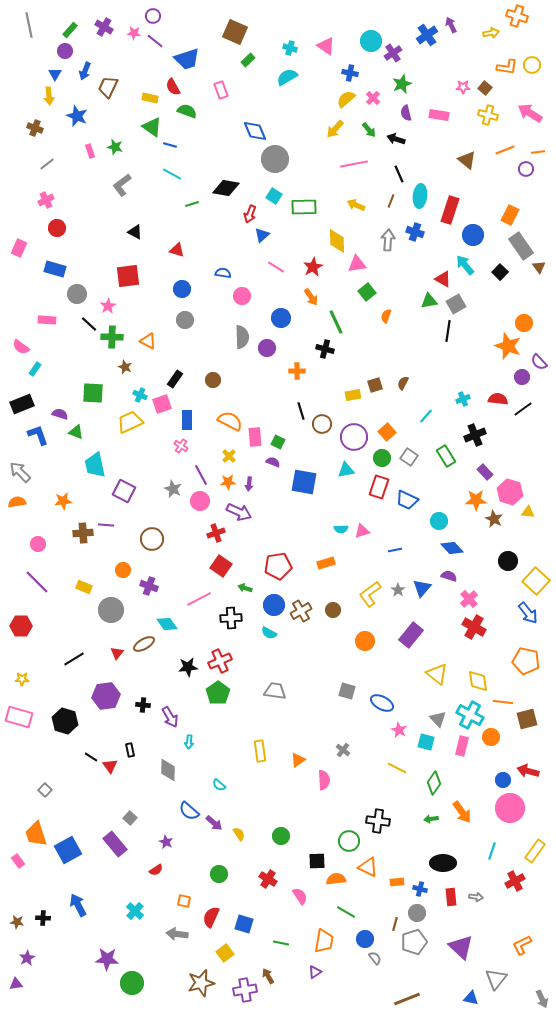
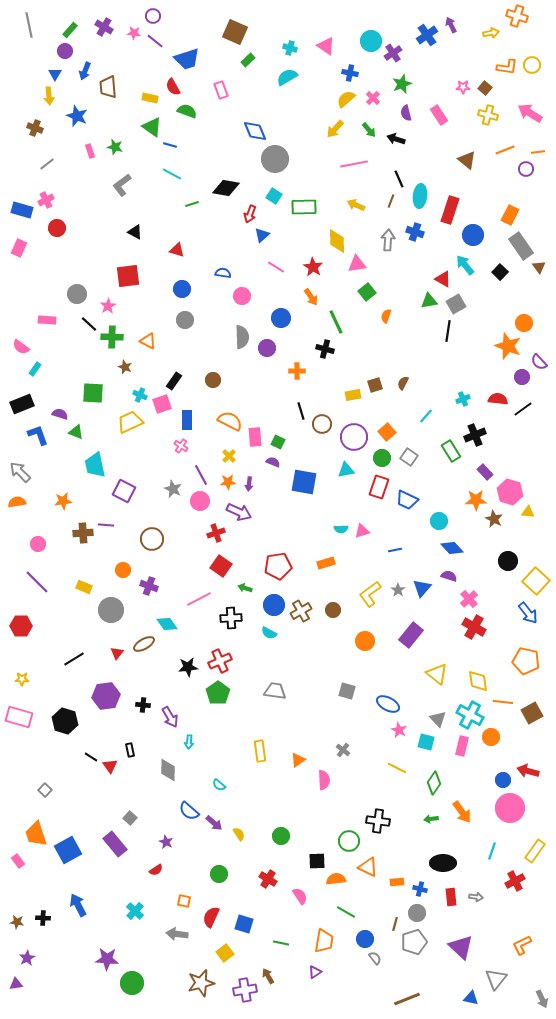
brown trapezoid at (108, 87): rotated 30 degrees counterclockwise
pink rectangle at (439, 115): rotated 48 degrees clockwise
black line at (399, 174): moved 5 px down
red star at (313, 267): rotated 12 degrees counterclockwise
blue rectangle at (55, 269): moved 33 px left, 59 px up
black rectangle at (175, 379): moved 1 px left, 2 px down
green rectangle at (446, 456): moved 5 px right, 5 px up
blue ellipse at (382, 703): moved 6 px right, 1 px down
brown square at (527, 719): moved 5 px right, 6 px up; rotated 15 degrees counterclockwise
